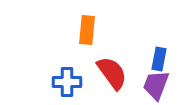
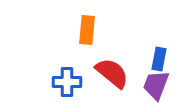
red semicircle: rotated 15 degrees counterclockwise
